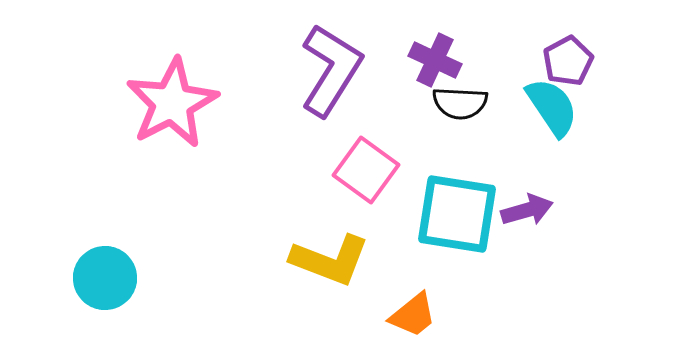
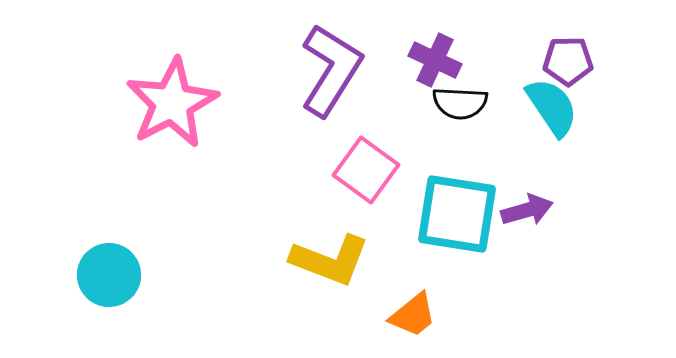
purple pentagon: rotated 27 degrees clockwise
cyan circle: moved 4 px right, 3 px up
